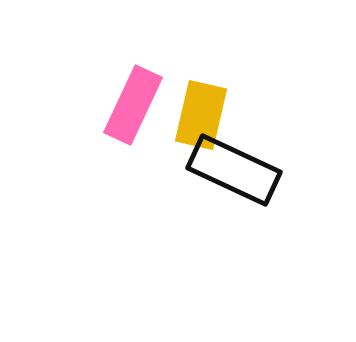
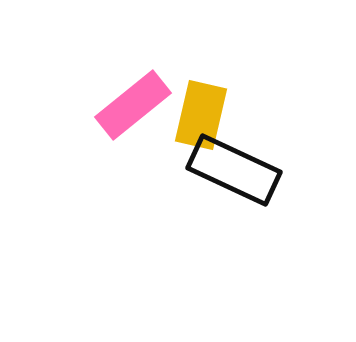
pink rectangle: rotated 26 degrees clockwise
